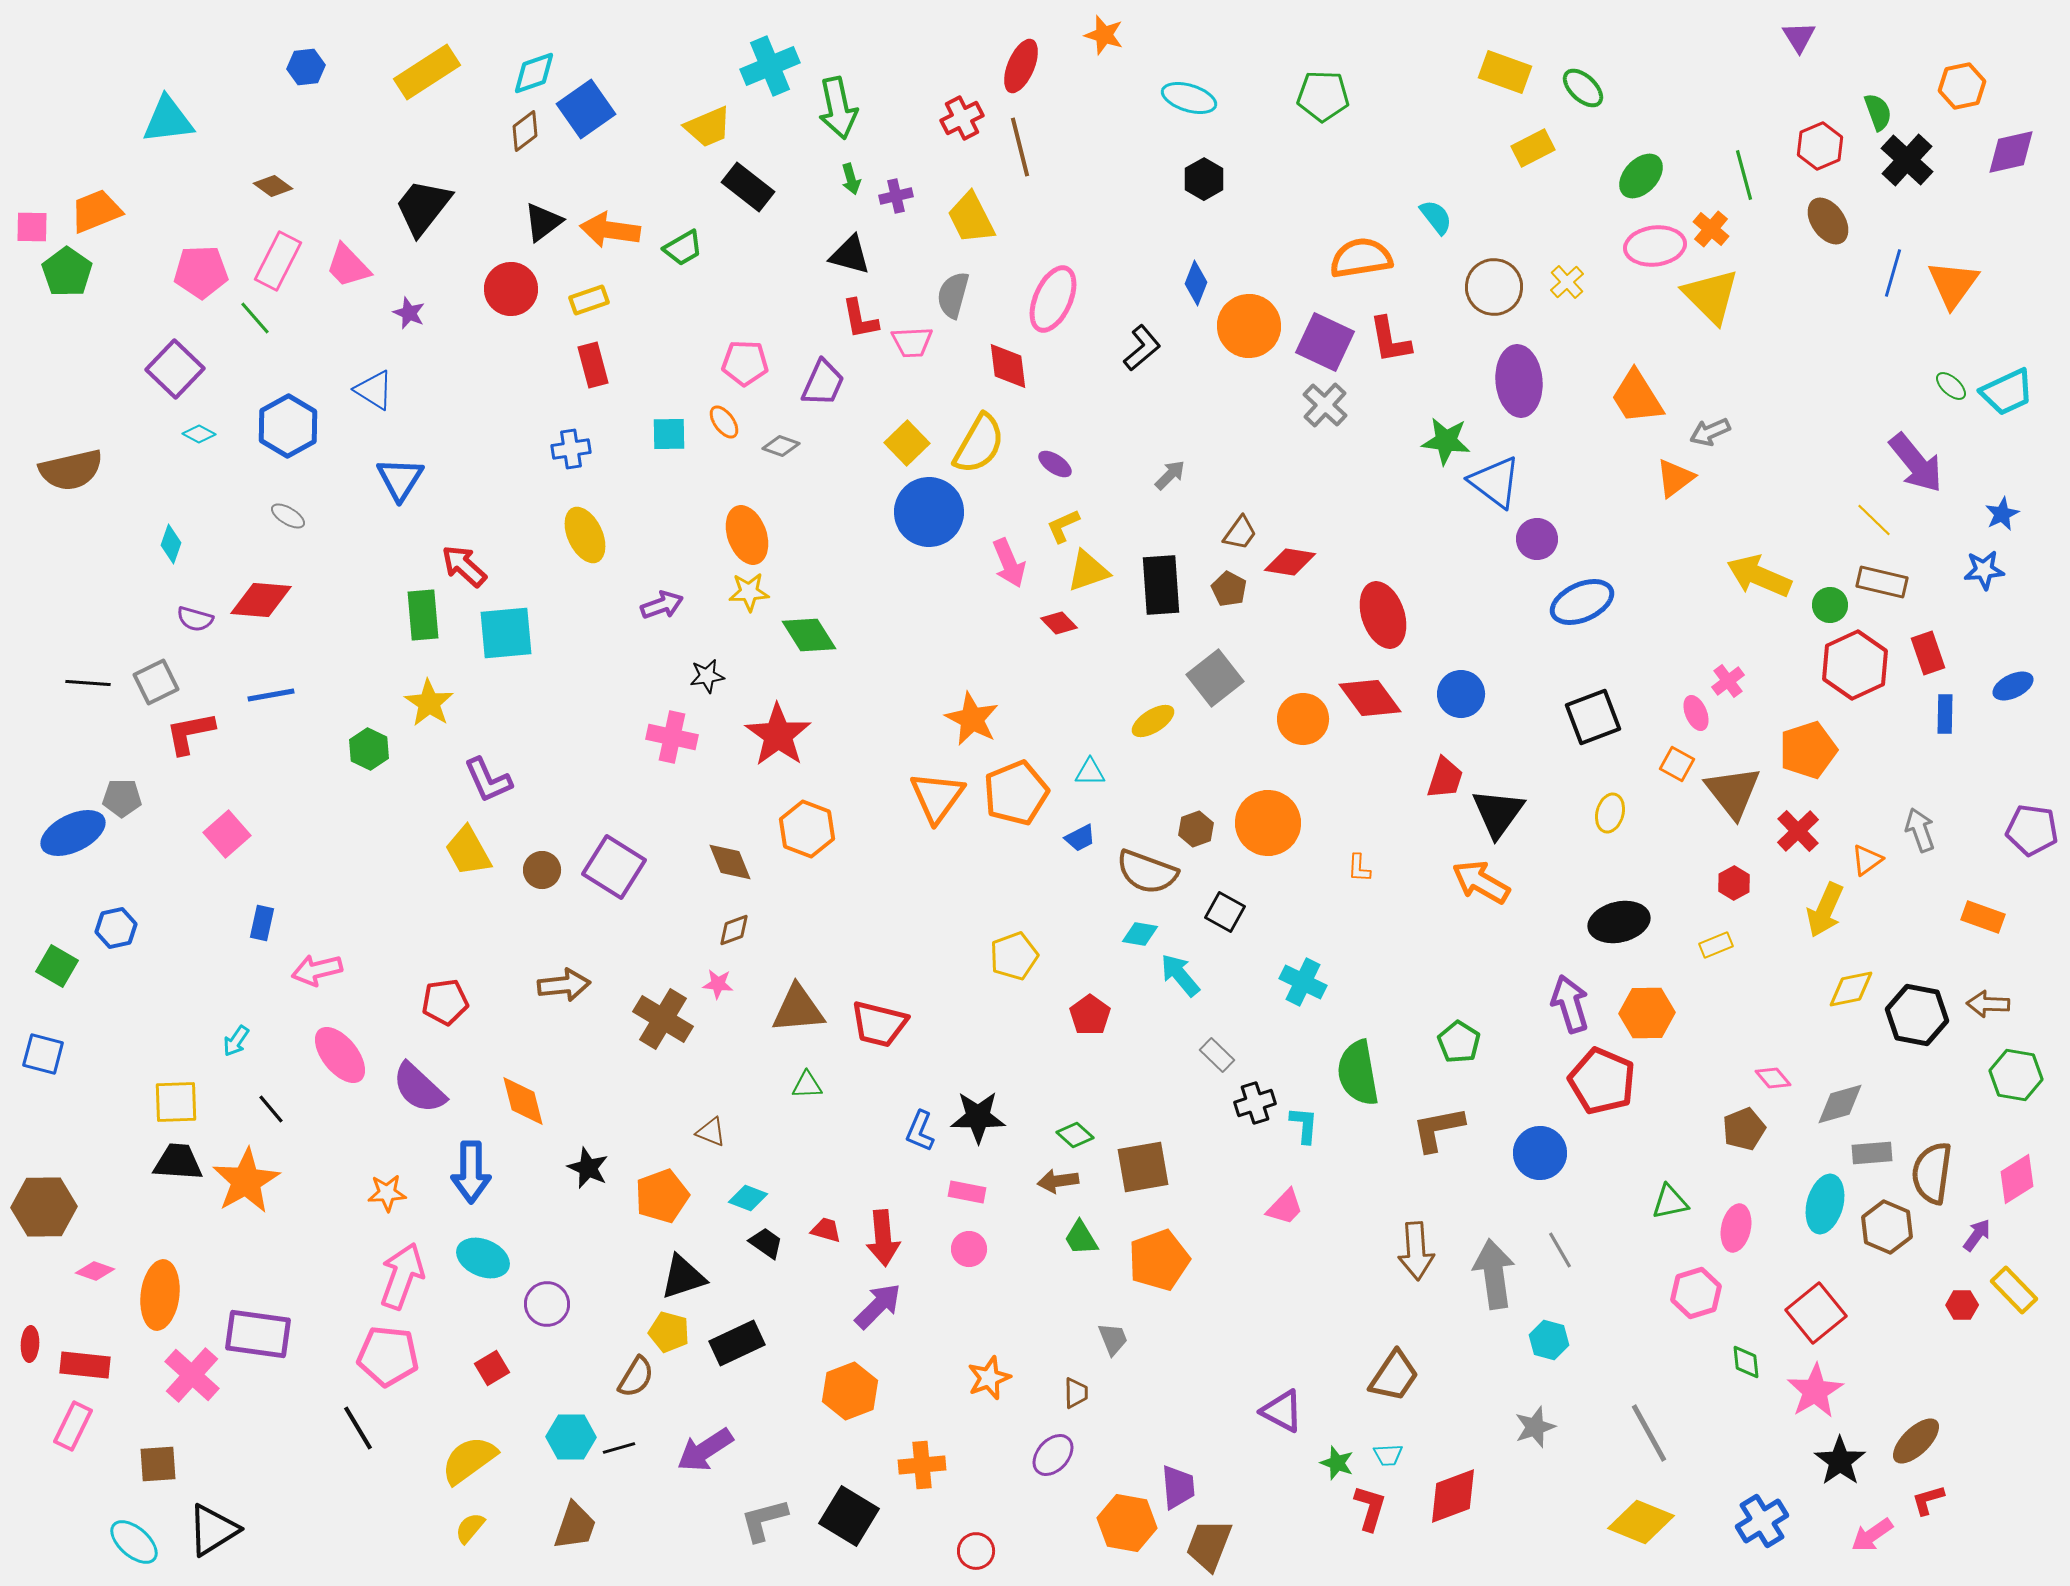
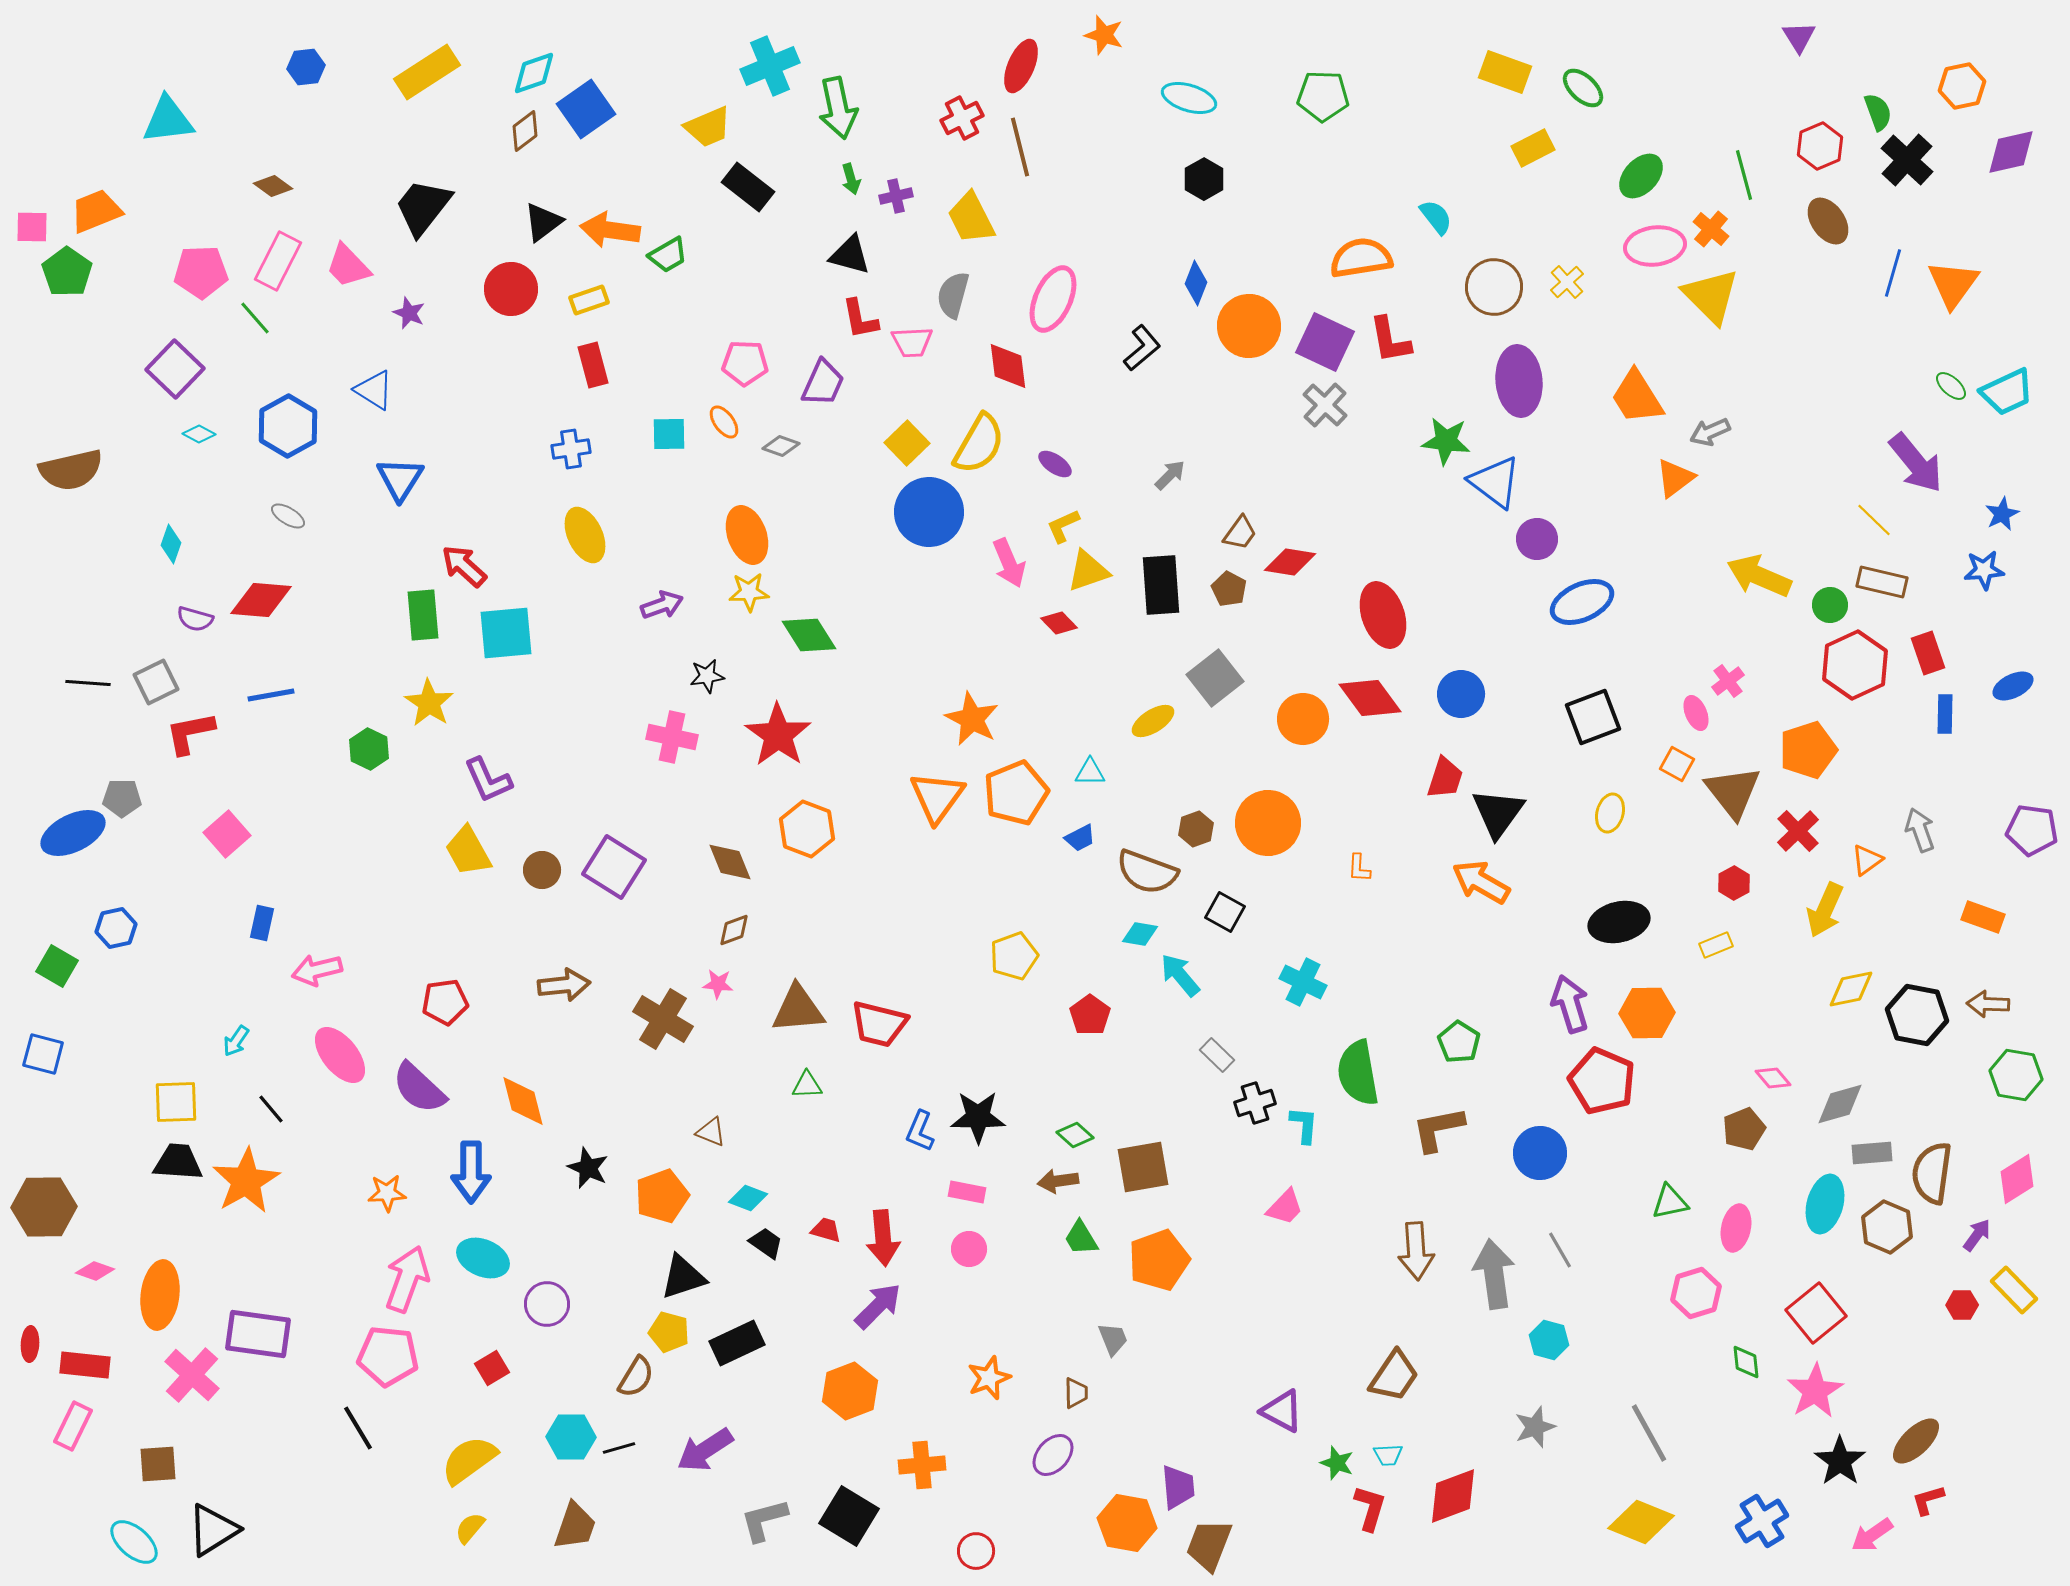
green trapezoid at (683, 248): moved 15 px left, 7 px down
pink arrow at (402, 1276): moved 5 px right, 3 px down
